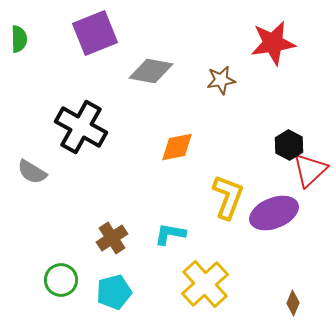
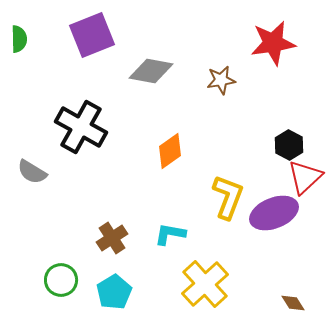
purple square: moved 3 px left, 2 px down
orange diamond: moved 7 px left, 4 px down; rotated 24 degrees counterclockwise
red triangle: moved 5 px left, 7 px down
cyan pentagon: rotated 16 degrees counterclockwise
brown diamond: rotated 55 degrees counterclockwise
